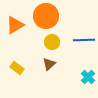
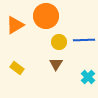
yellow circle: moved 7 px right
brown triangle: moved 7 px right; rotated 16 degrees counterclockwise
